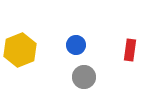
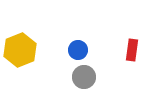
blue circle: moved 2 px right, 5 px down
red rectangle: moved 2 px right
